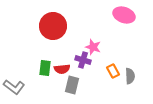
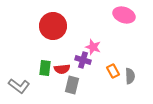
gray L-shape: moved 5 px right, 1 px up
